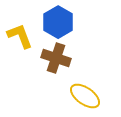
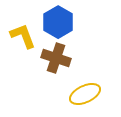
yellow L-shape: moved 3 px right
yellow ellipse: moved 2 px up; rotated 60 degrees counterclockwise
